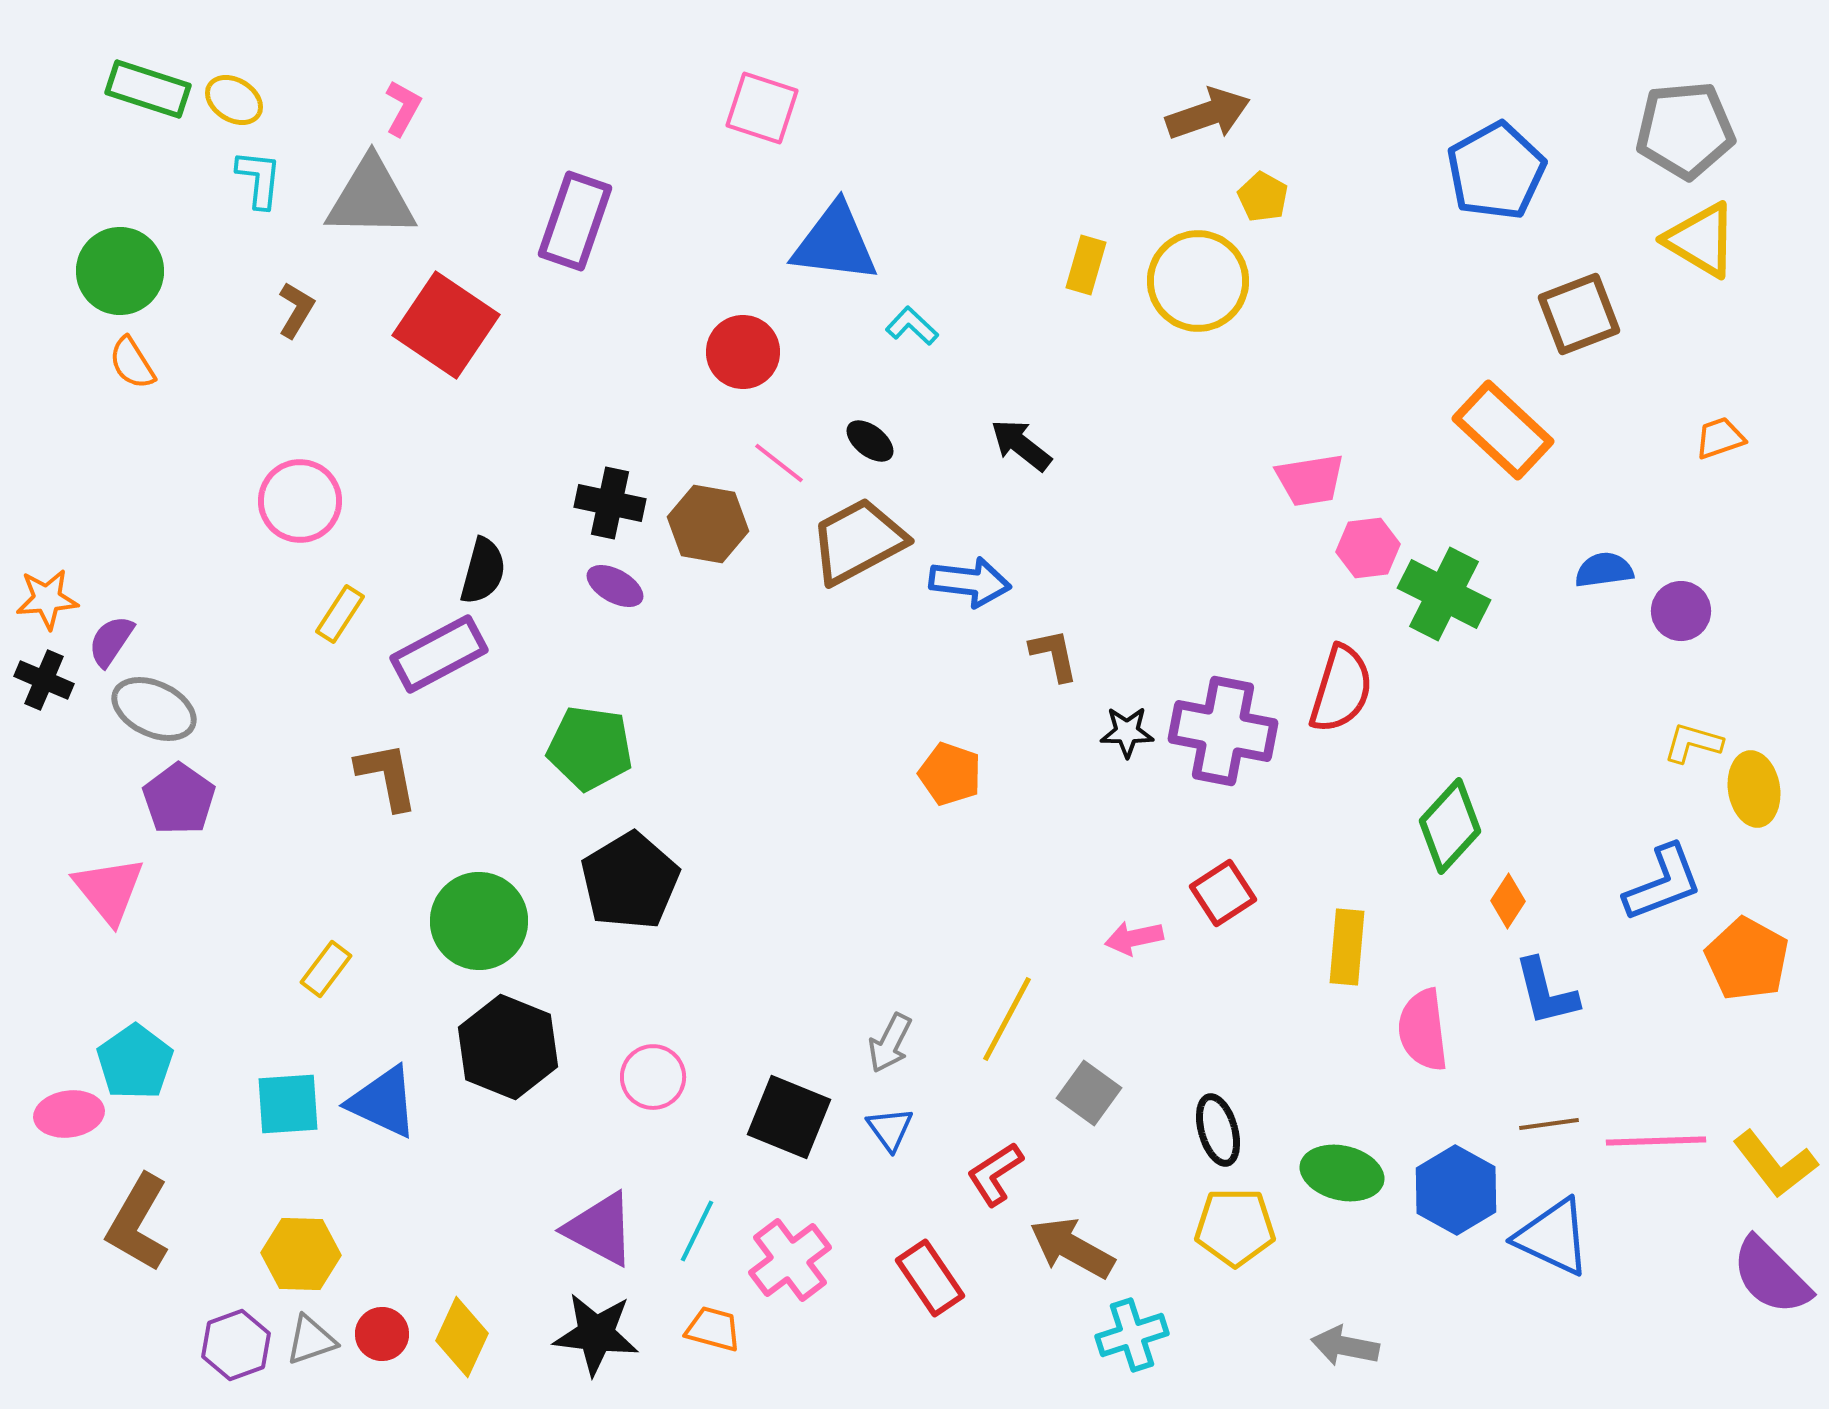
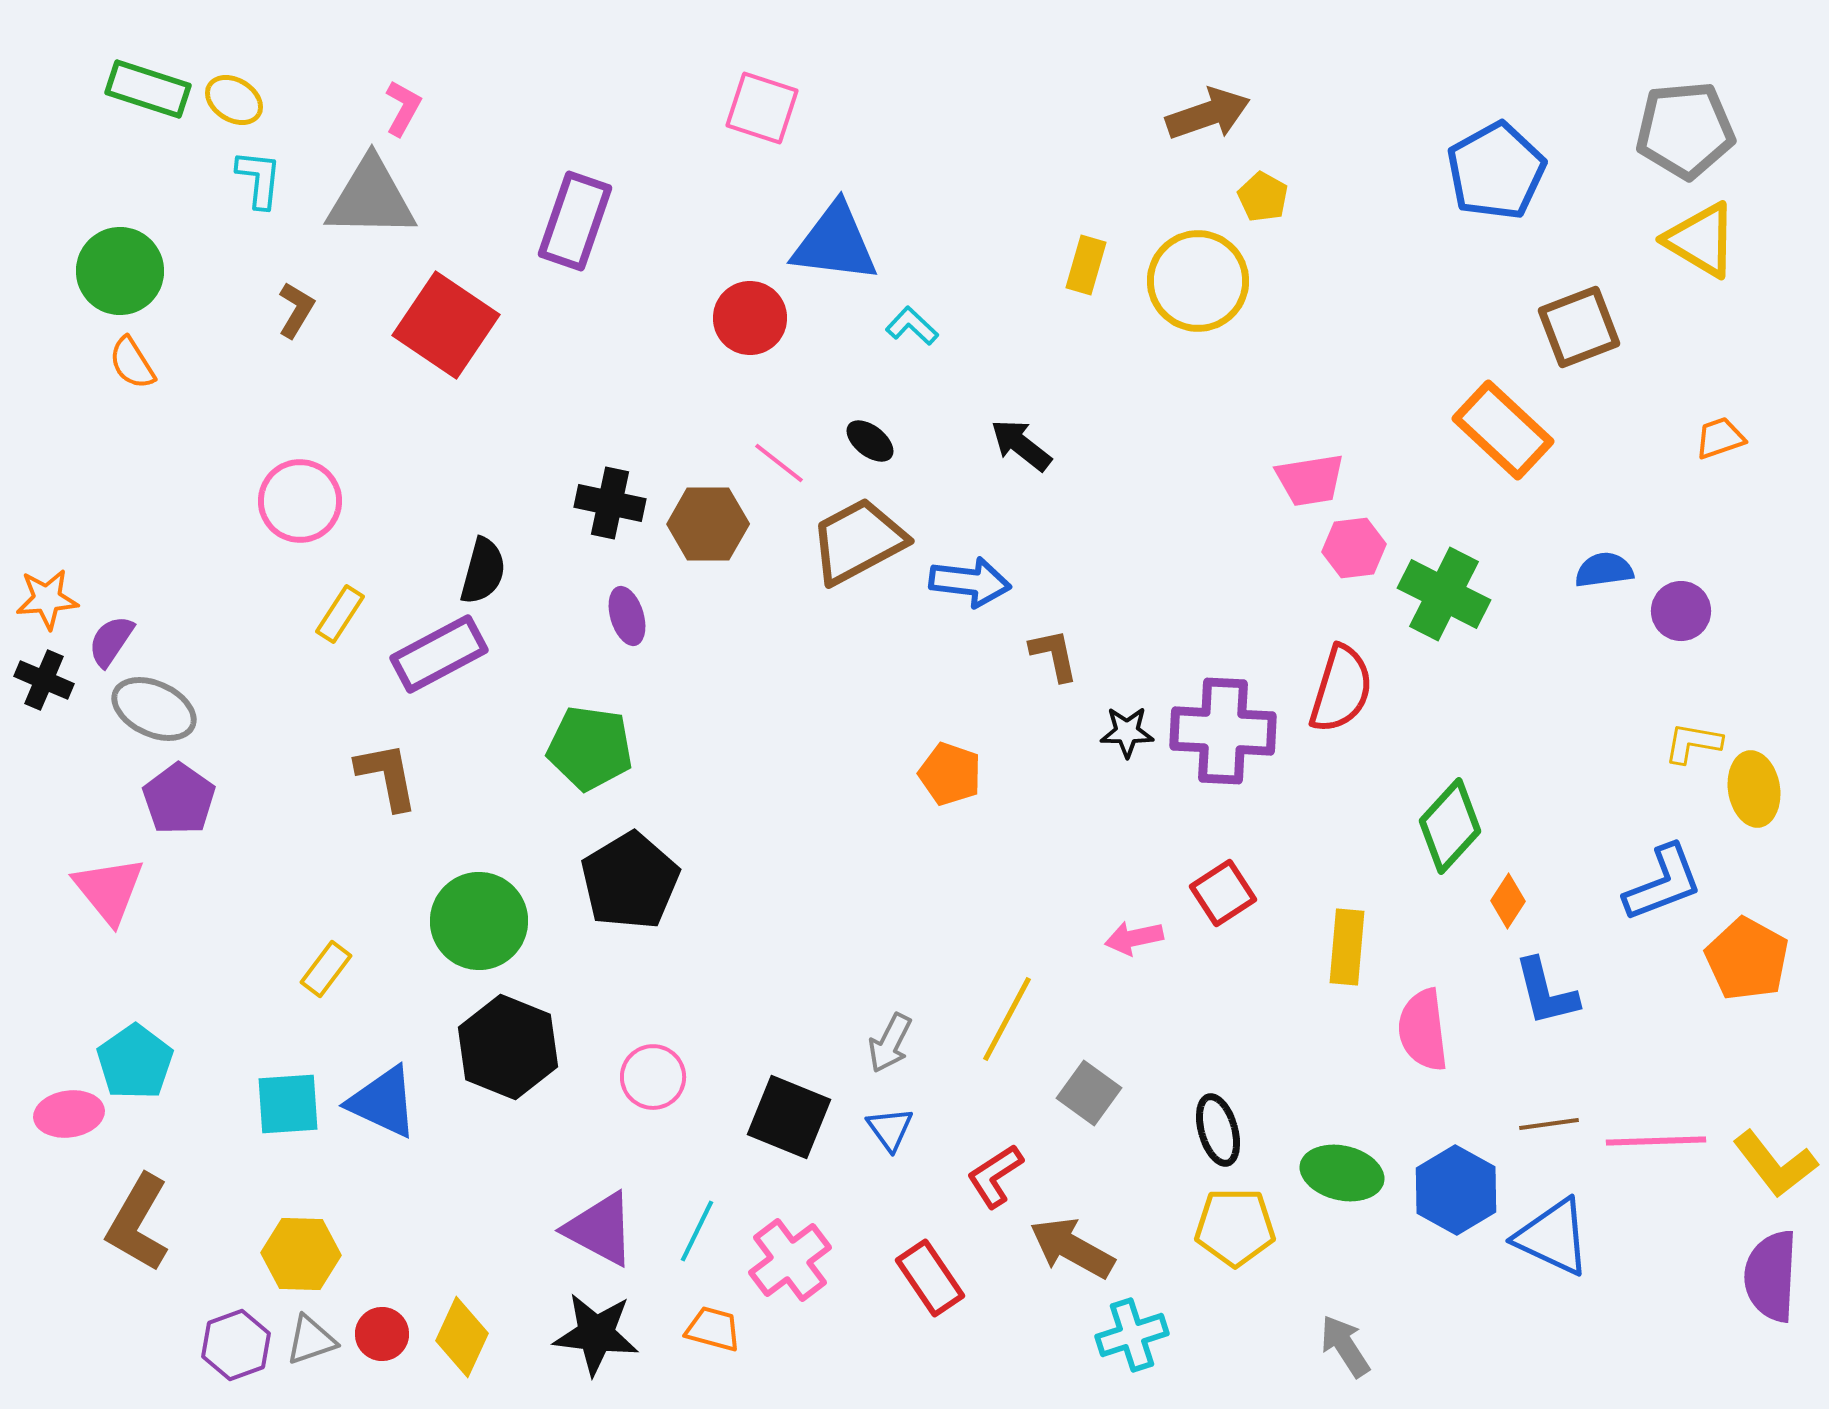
brown square at (1579, 314): moved 13 px down
red circle at (743, 352): moved 7 px right, 34 px up
brown hexagon at (708, 524): rotated 10 degrees counterclockwise
pink hexagon at (1368, 548): moved 14 px left
purple ellipse at (615, 586): moved 12 px right, 30 px down; rotated 44 degrees clockwise
purple cross at (1223, 731): rotated 8 degrees counterclockwise
yellow L-shape at (1693, 743): rotated 6 degrees counterclockwise
red L-shape at (995, 1174): moved 2 px down
purple semicircle at (1771, 1276): rotated 48 degrees clockwise
gray arrow at (1345, 1346): rotated 46 degrees clockwise
